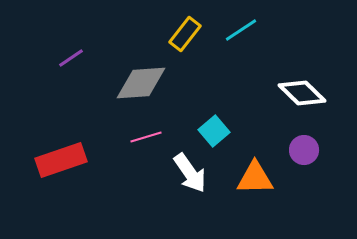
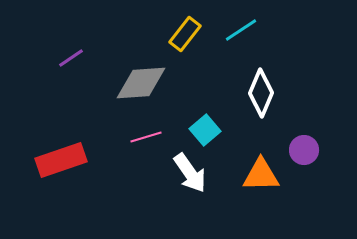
white diamond: moved 41 px left; rotated 69 degrees clockwise
cyan square: moved 9 px left, 1 px up
orange triangle: moved 6 px right, 3 px up
